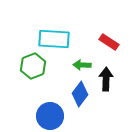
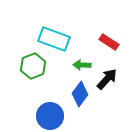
cyan rectangle: rotated 16 degrees clockwise
black arrow: moved 1 px right; rotated 40 degrees clockwise
